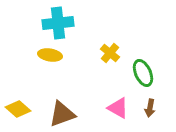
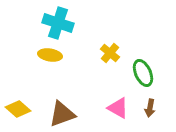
cyan cross: rotated 24 degrees clockwise
